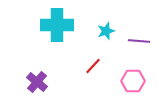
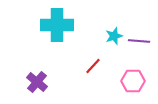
cyan star: moved 8 px right, 5 px down
